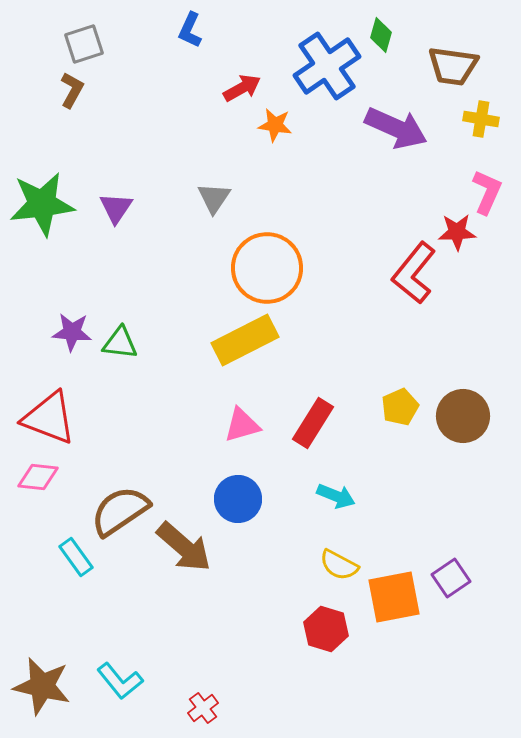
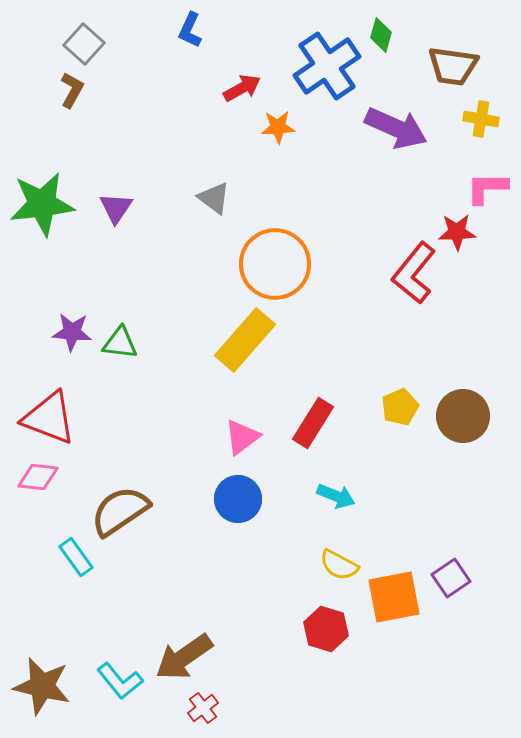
gray square: rotated 30 degrees counterclockwise
orange star: moved 3 px right, 2 px down; rotated 12 degrees counterclockwise
pink L-shape: moved 4 px up; rotated 114 degrees counterclockwise
gray triangle: rotated 27 degrees counterclockwise
orange circle: moved 8 px right, 4 px up
yellow rectangle: rotated 22 degrees counterclockwise
pink triangle: moved 12 px down; rotated 21 degrees counterclockwise
brown arrow: moved 110 px down; rotated 104 degrees clockwise
